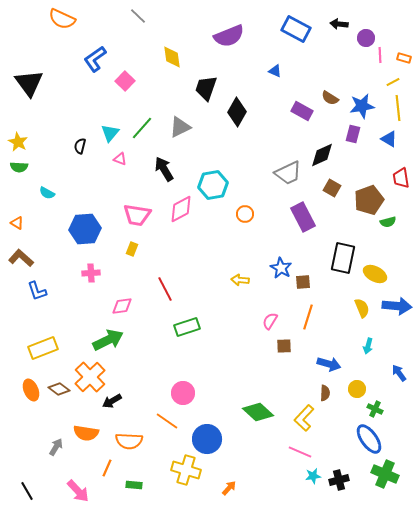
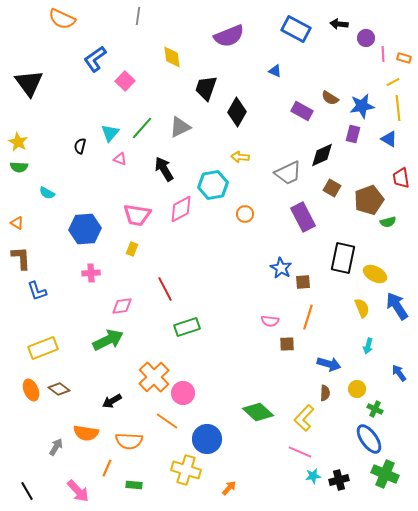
gray line at (138, 16): rotated 54 degrees clockwise
pink line at (380, 55): moved 3 px right, 1 px up
brown L-shape at (21, 258): rotated 45 degrees clockwise
yellow arrow at (240, 280): moved 123 px up
blue arrow at (397, 306): rotated 128 degrees counterclockwise
pink semicircle at (270, 321): rotated 114 degrees counterclockwise
brown square at (284, 346): moved 3 px right, 2 px up
orange cross at (90, 377): moved 64 px right
